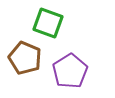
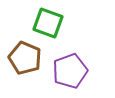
purple pentagon: rotated 12 degrees clockwise
